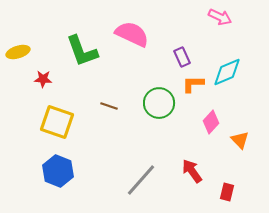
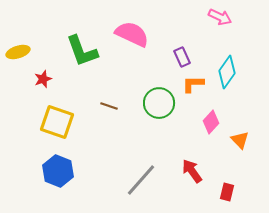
cyan diamond: rotated 32 degrees counterclockwise
red star: rotated 24 degrees counterclockwise
